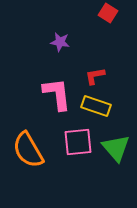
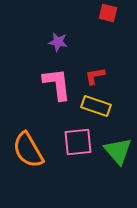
red square: rotated 18 degrees counterclockwise
purple star: moved 2 px left
pink L-shape: moved 10 px up
green triangle: moved 2 px right, 3 px down
